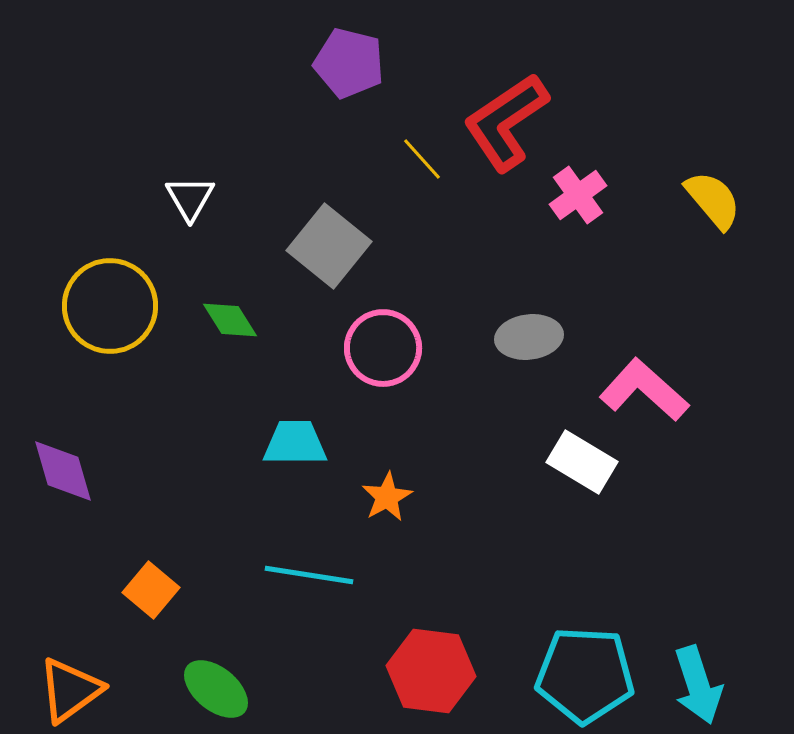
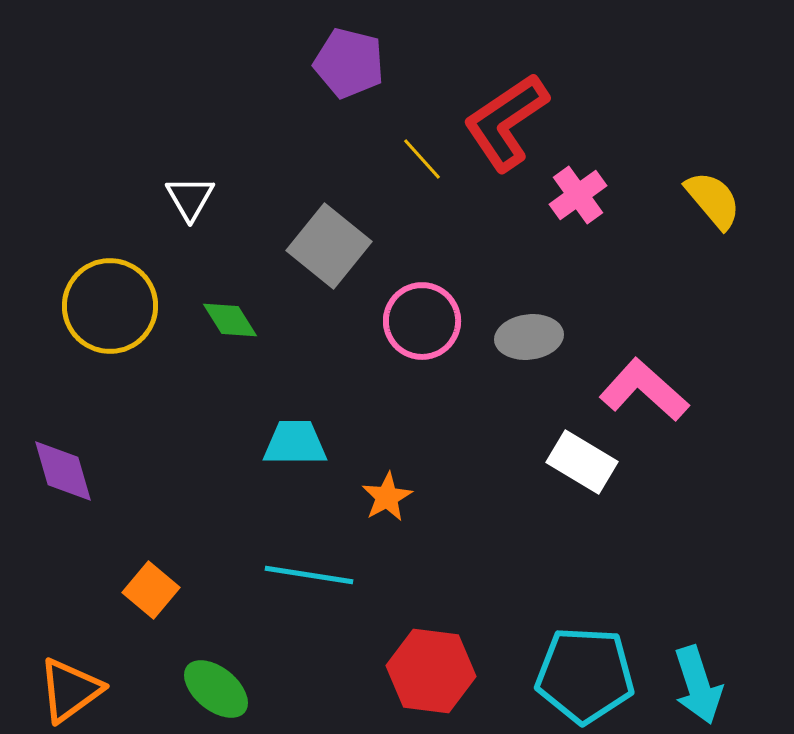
pink circle: moved 39 px right, 27 px up
